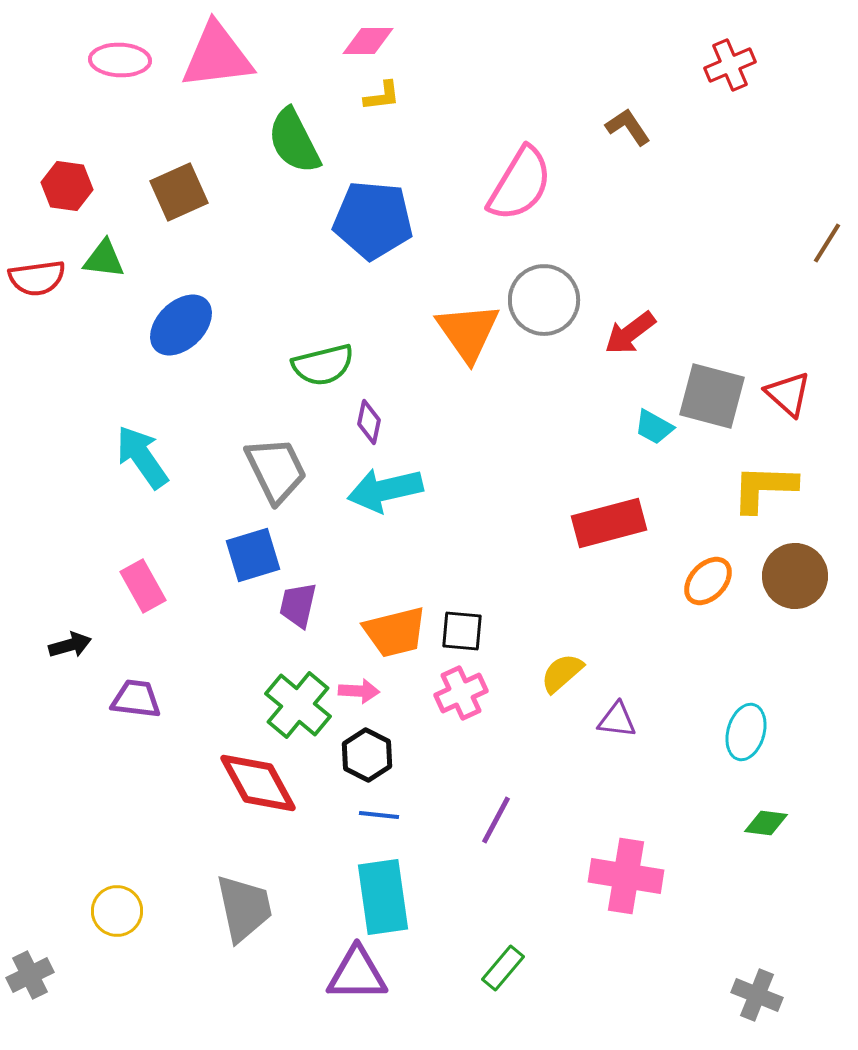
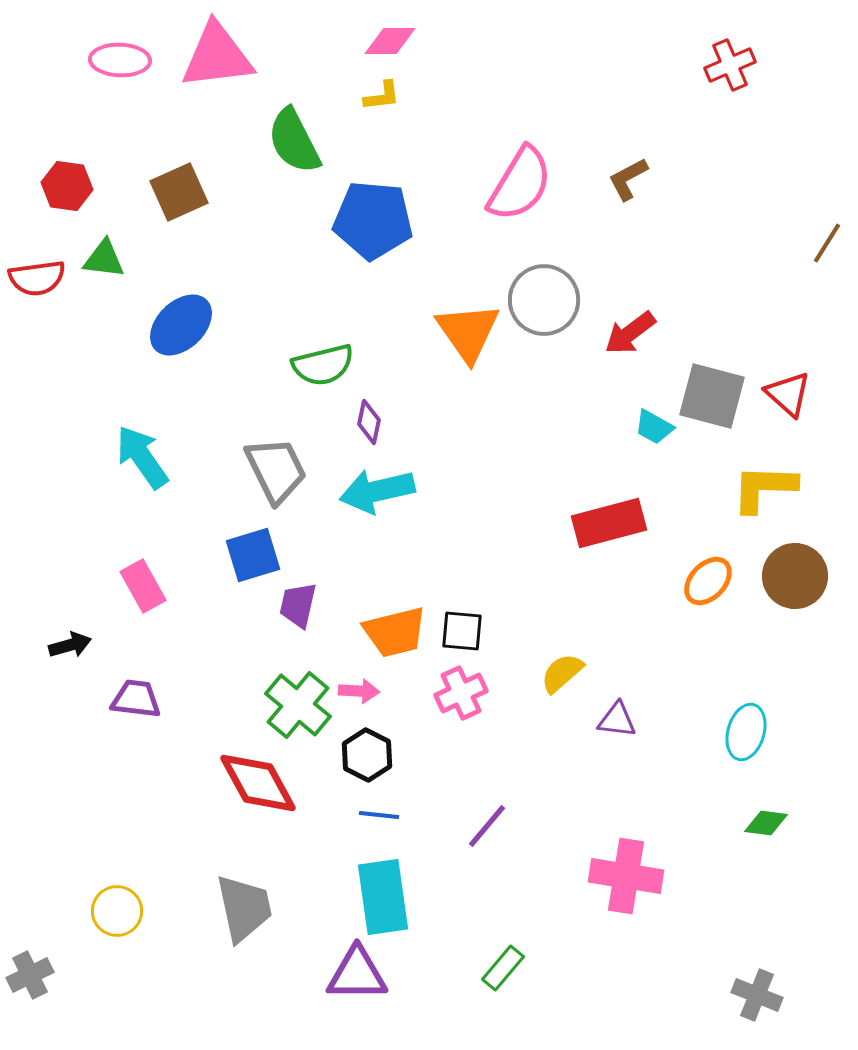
pink diamond at (368, 41): moved 22 px right
brown L-shape at (628, 127): moved 52 px down; rotated 84 degrees counterclockwise
cyan arrow at (385, 490): moved 8 px left, 1 px down
purple line at (496, 820): moved 9 px left, 6 px down; rotated 12 degrees clockwise
